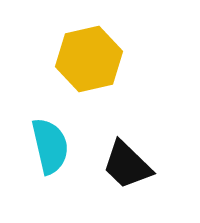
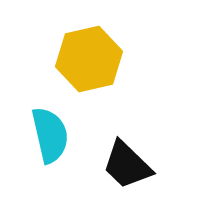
cyan semicircle: moved 11 px up
